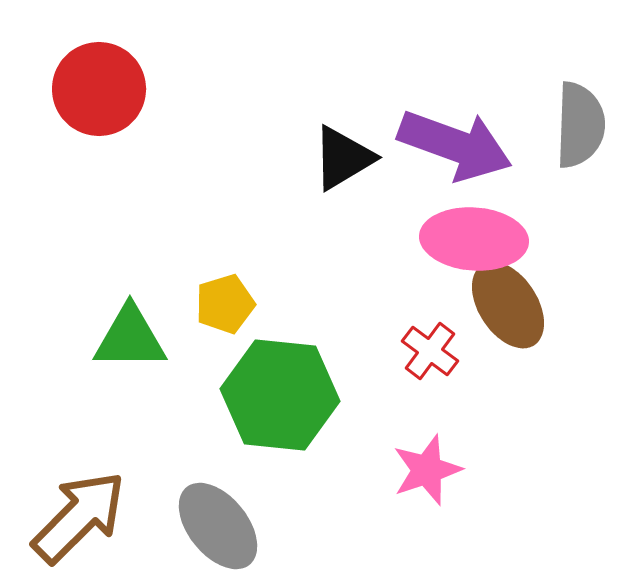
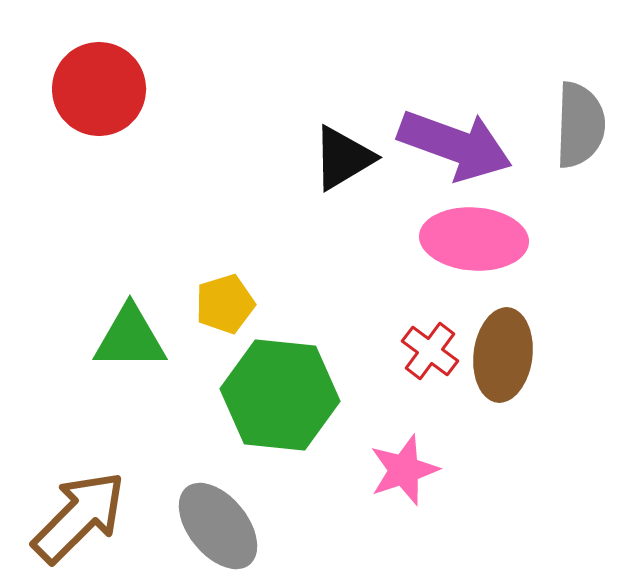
brown ellipse: moved 5 px left, 50 px down; rotated 40 degrees clockwise
pink star: moved 23 px left
